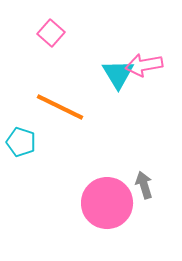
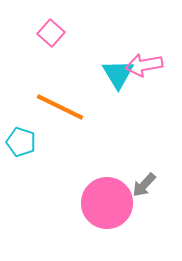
gray arrow: rotated 120 degrees counterclockwise
